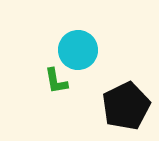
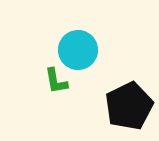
black pentagon: moved 3 px right
